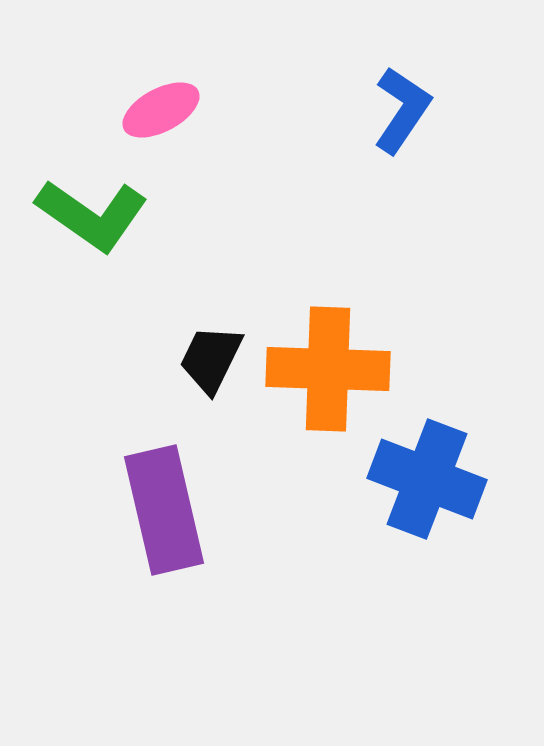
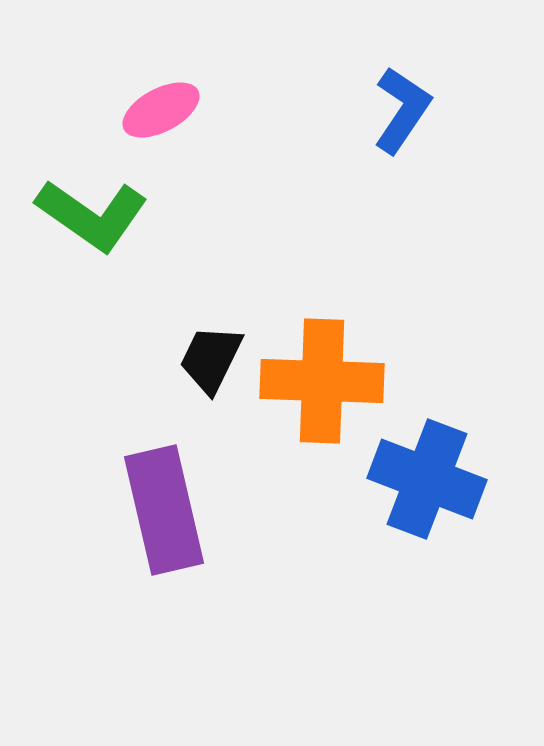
orange cross: moved 6 px left, 12 px down
